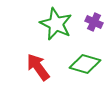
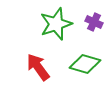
green star: rotated 28 degrees clockwise
